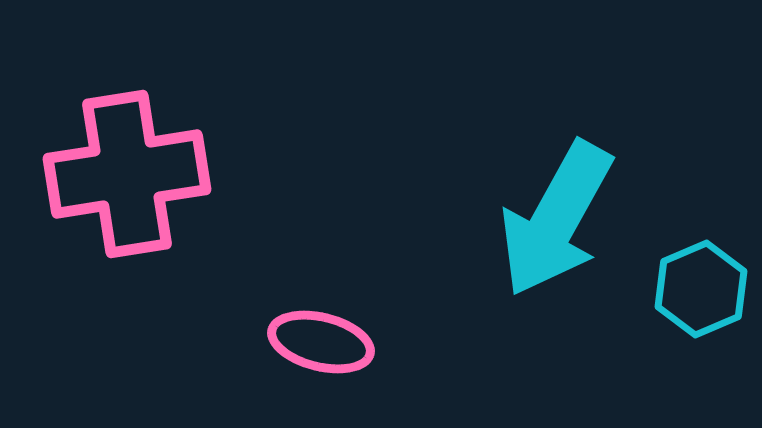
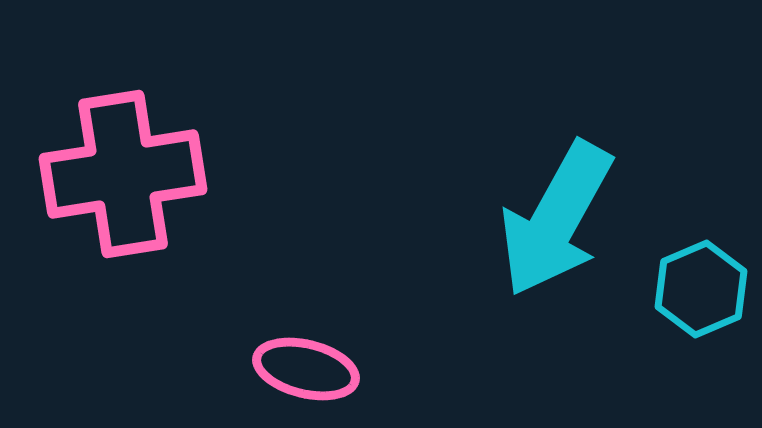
pink cross: moved 4 px left
pink ellipse: moved 15 px left, 27 px down
